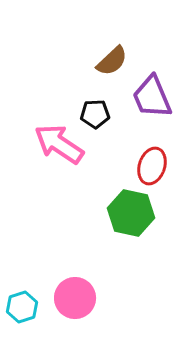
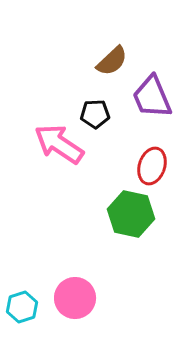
green hexagon: moved 1 px down
